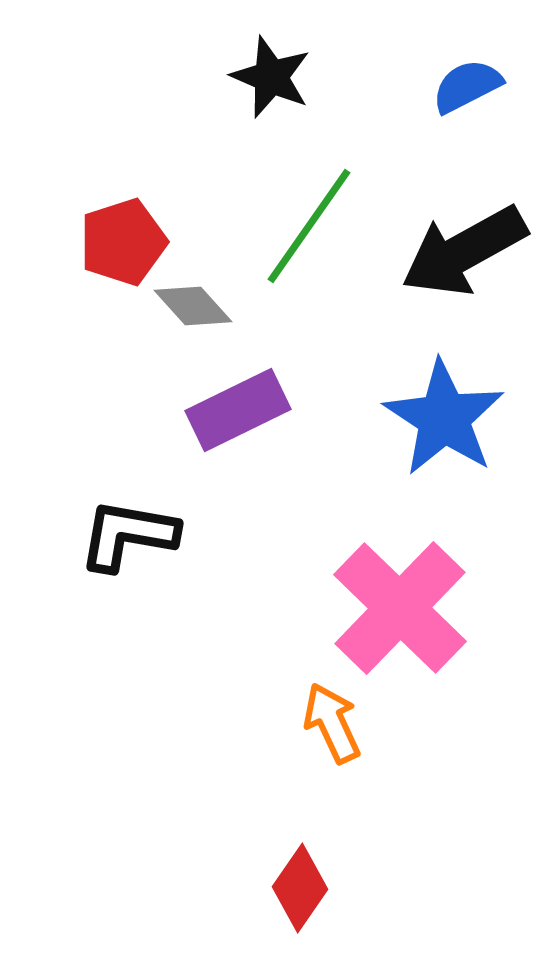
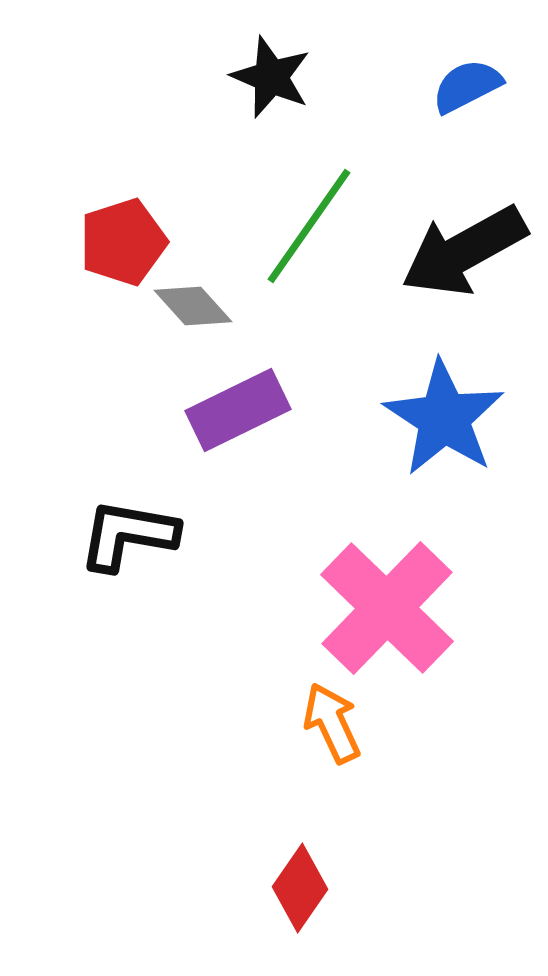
pink cross: moved 13 px left
